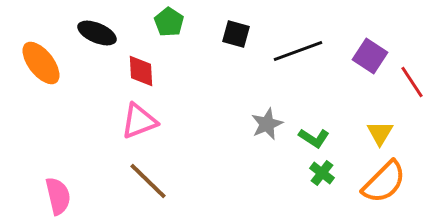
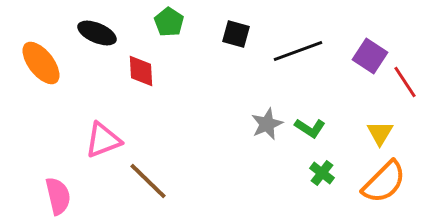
red line: moved 7 px left
pink triangle: moved 36 px left, 19 px down
green L-shape: moved 4 px left, 10 px up
